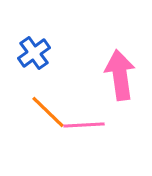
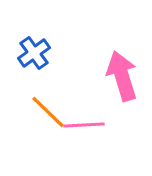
pink arrow: moved 2 px right, 1 px down; rotated 9 degrees counterclockwise
